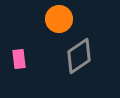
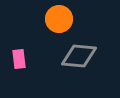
gray diamond: rotated 39 degrees clockwise
